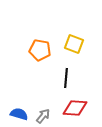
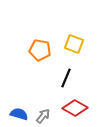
black line: rotated 18 degrees clockwise
red diamond: rotated 25 degrees clockwise
